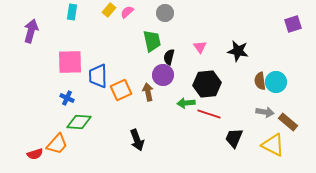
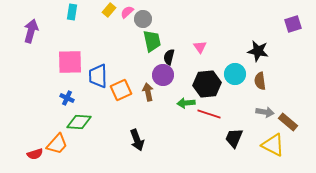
gray circle: moved 22 px left, 6 px down
black star: moved 20 px right
cyan circle: moved 41 px left, 8 px up
